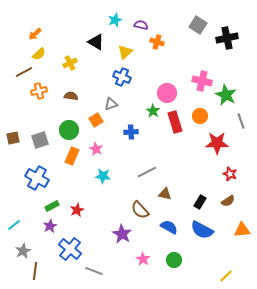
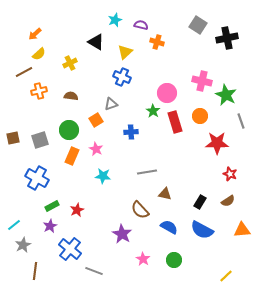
gray line at (147, 172): rotated 18 degrees clockwise
gray star at (23, 251): moved 6 px up
